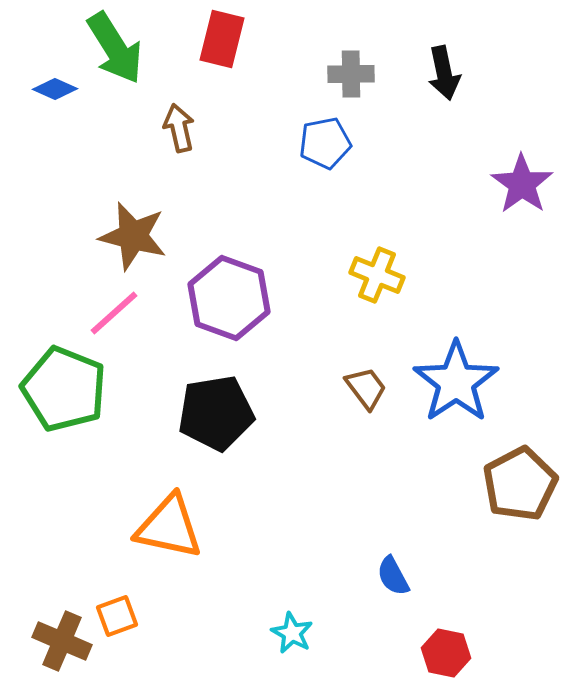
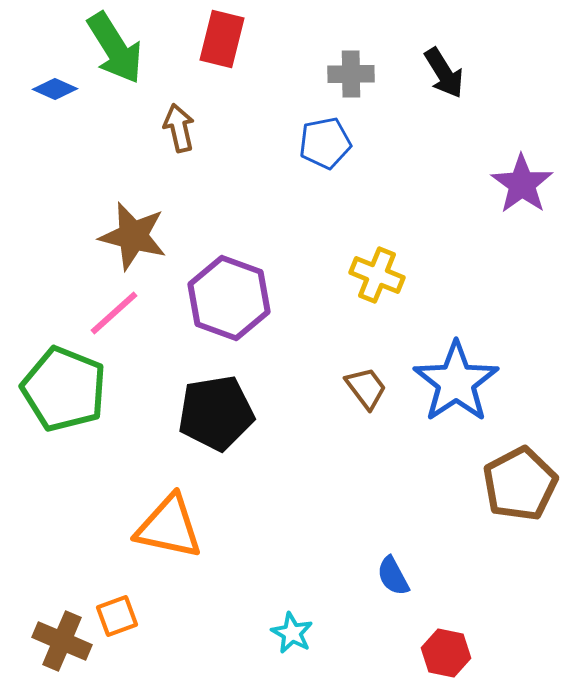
black arrow: rotated 20 degrees counterclockwise
